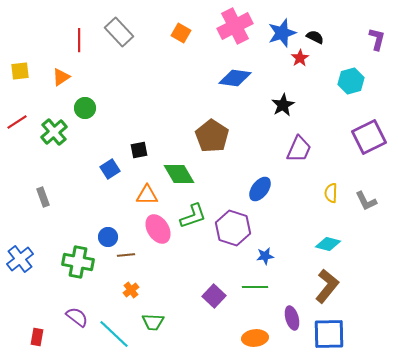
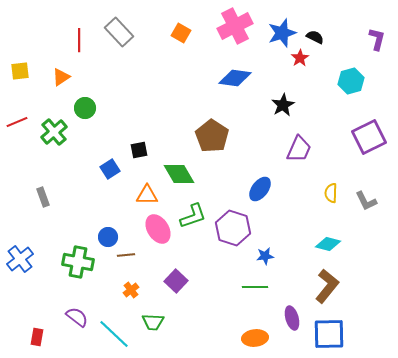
red line at (17, 122): rotated 10 degrees clockwise
purple square at (214, 296): moved 38 px left, 15 px up
